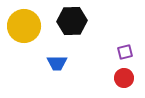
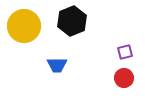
black hexagon: rotated 20 degrees counterclockwise
blue trapezoid: moved 2 px down
